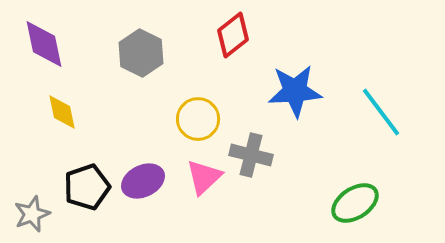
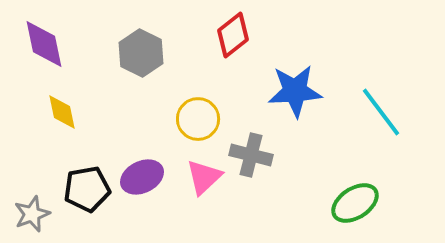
purple ellipse: moved 1 px left, 4 px up
black pentagon: moved 2 px down; rotated 9 degrees clockwise
